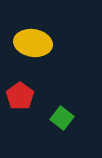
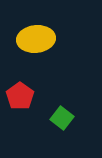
yellow ellipse: moved 3 px right, 4 px up; rotated 15 degrees counterclockwise
